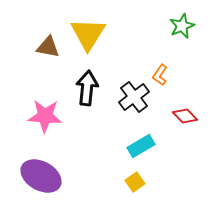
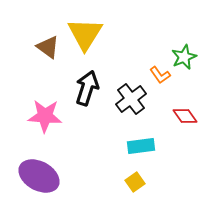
green star: moved 2 px right, 31 px down
yellow triangle: moved 3 px left
brown triangle: rotated 25 degrees clockwise
orange L-shape: rotated 70 degrees counterclockwise
black arrow: rotated 12 degrees clockwise
black cross: moved 3 px left, 2 px down
red diamond: rotated 10 degrees clockwise
cyan rectangle: rotated 24 degrees clockwise
purple ellipse: moved 2 px left
